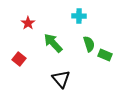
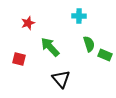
red star: rotated 16 degrees clockwise
green arrow: moved 3 px left, 4 px down
red square: rotated 24 degrees counterclockwise
